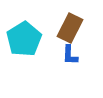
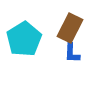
blue L-shape: moved 2 px right, 2 px up
